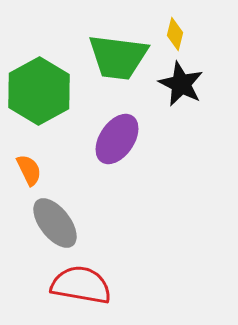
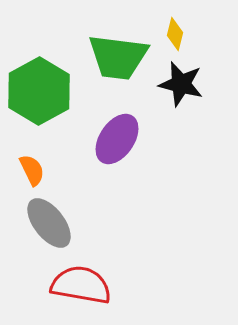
black star: rotated 12 degrees counterclockwise
orange semicircle: moved 3 px right
gray ellipse: moved 6 px left
